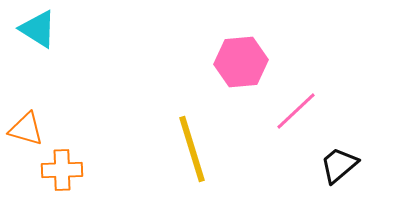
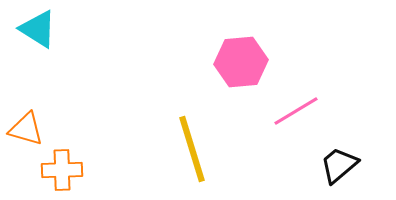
pink line: rotated 12 degrees clockwise
